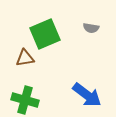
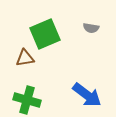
green cross: moved 2 px right
